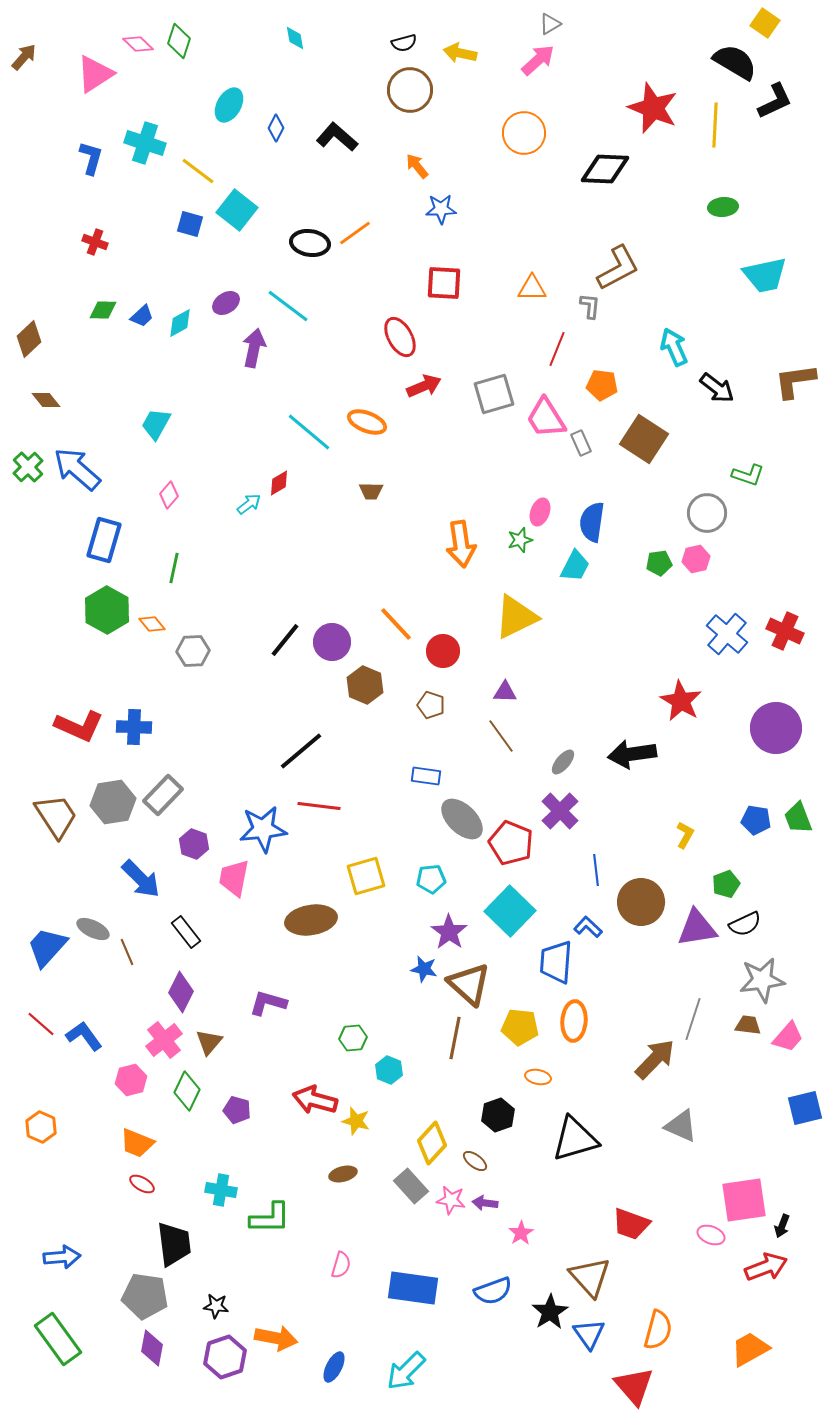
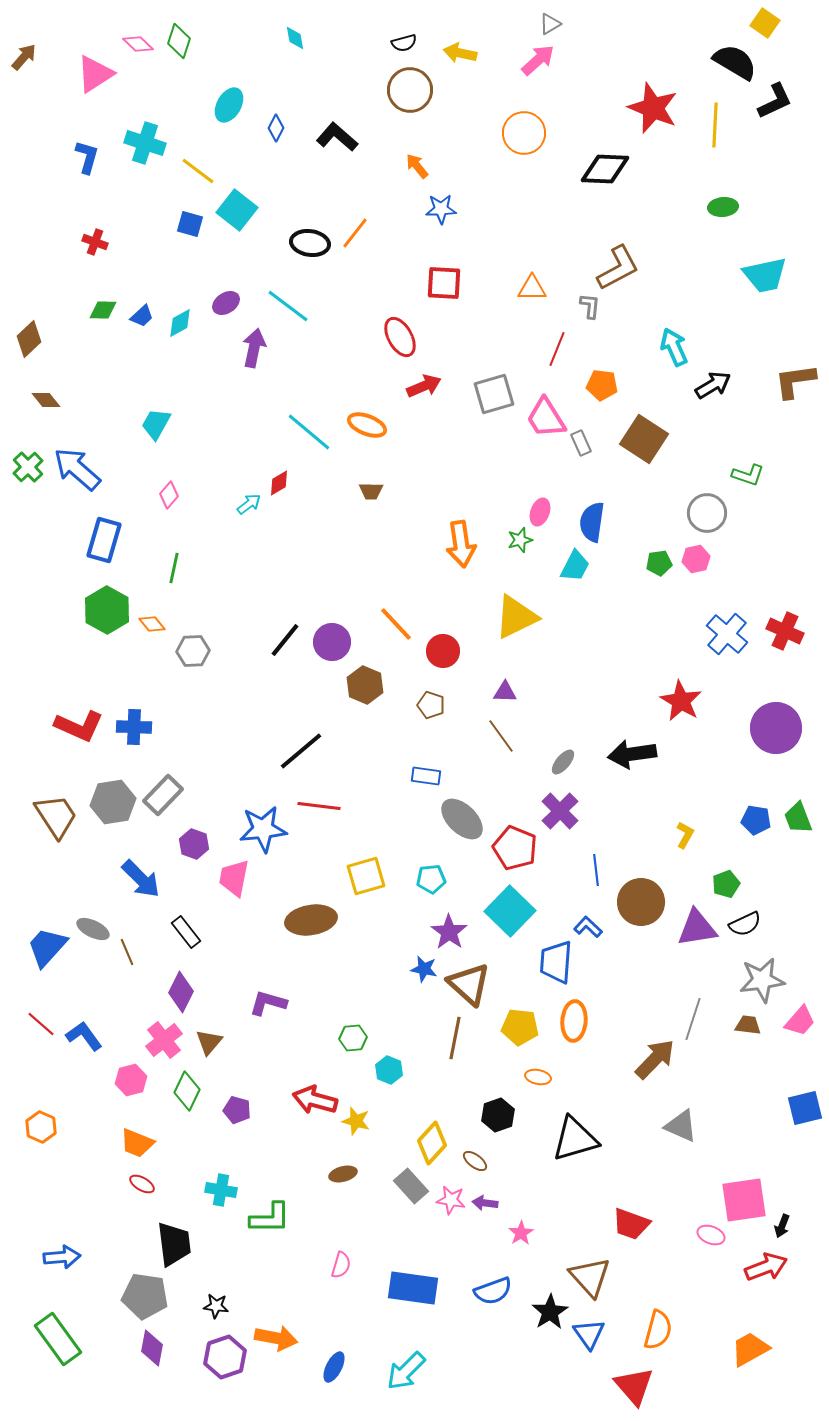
blue L-shape at (91, 158): moved 4 px left, 1 px up
orange line at (355, 233): rotated 16 degrees counterclockwise
black arrow at (717, 388): moved 4 px left, 3 px up; rotated 69 degrees counterclockwise
orange ellipse at (367, 422): moved 3 px down
red pentagon at (511, 843): moved 4 px right, 5 px down
pink trapezoid at (788, 1037): moved 12 px right, 16 px up
